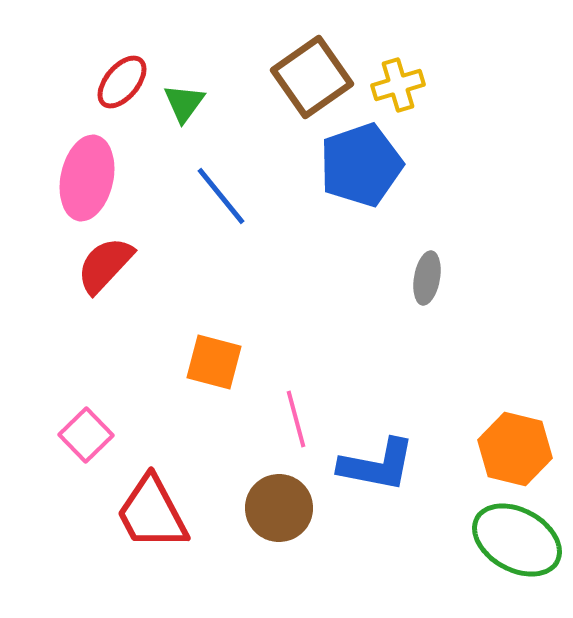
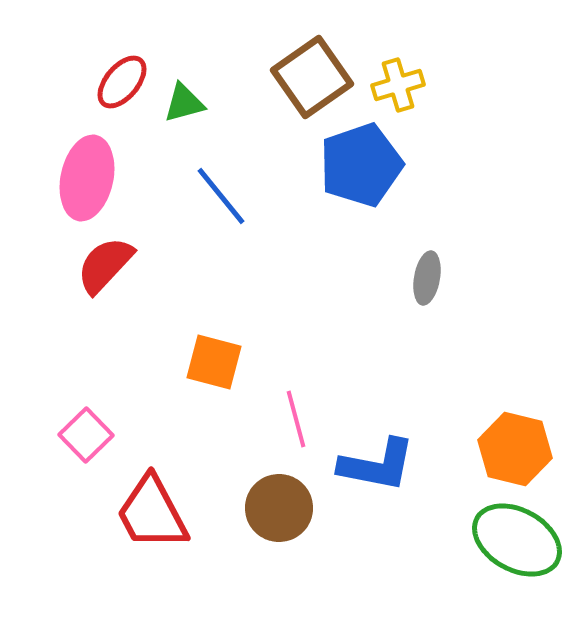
green triangle: rotated 39 degrees clockwise
